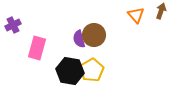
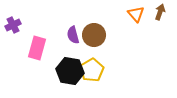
brown arrow: moved 1 px left, 1 px down
orange triangle: moved 1 px up
purple semicircle: moved 6 px left, 4 px up
